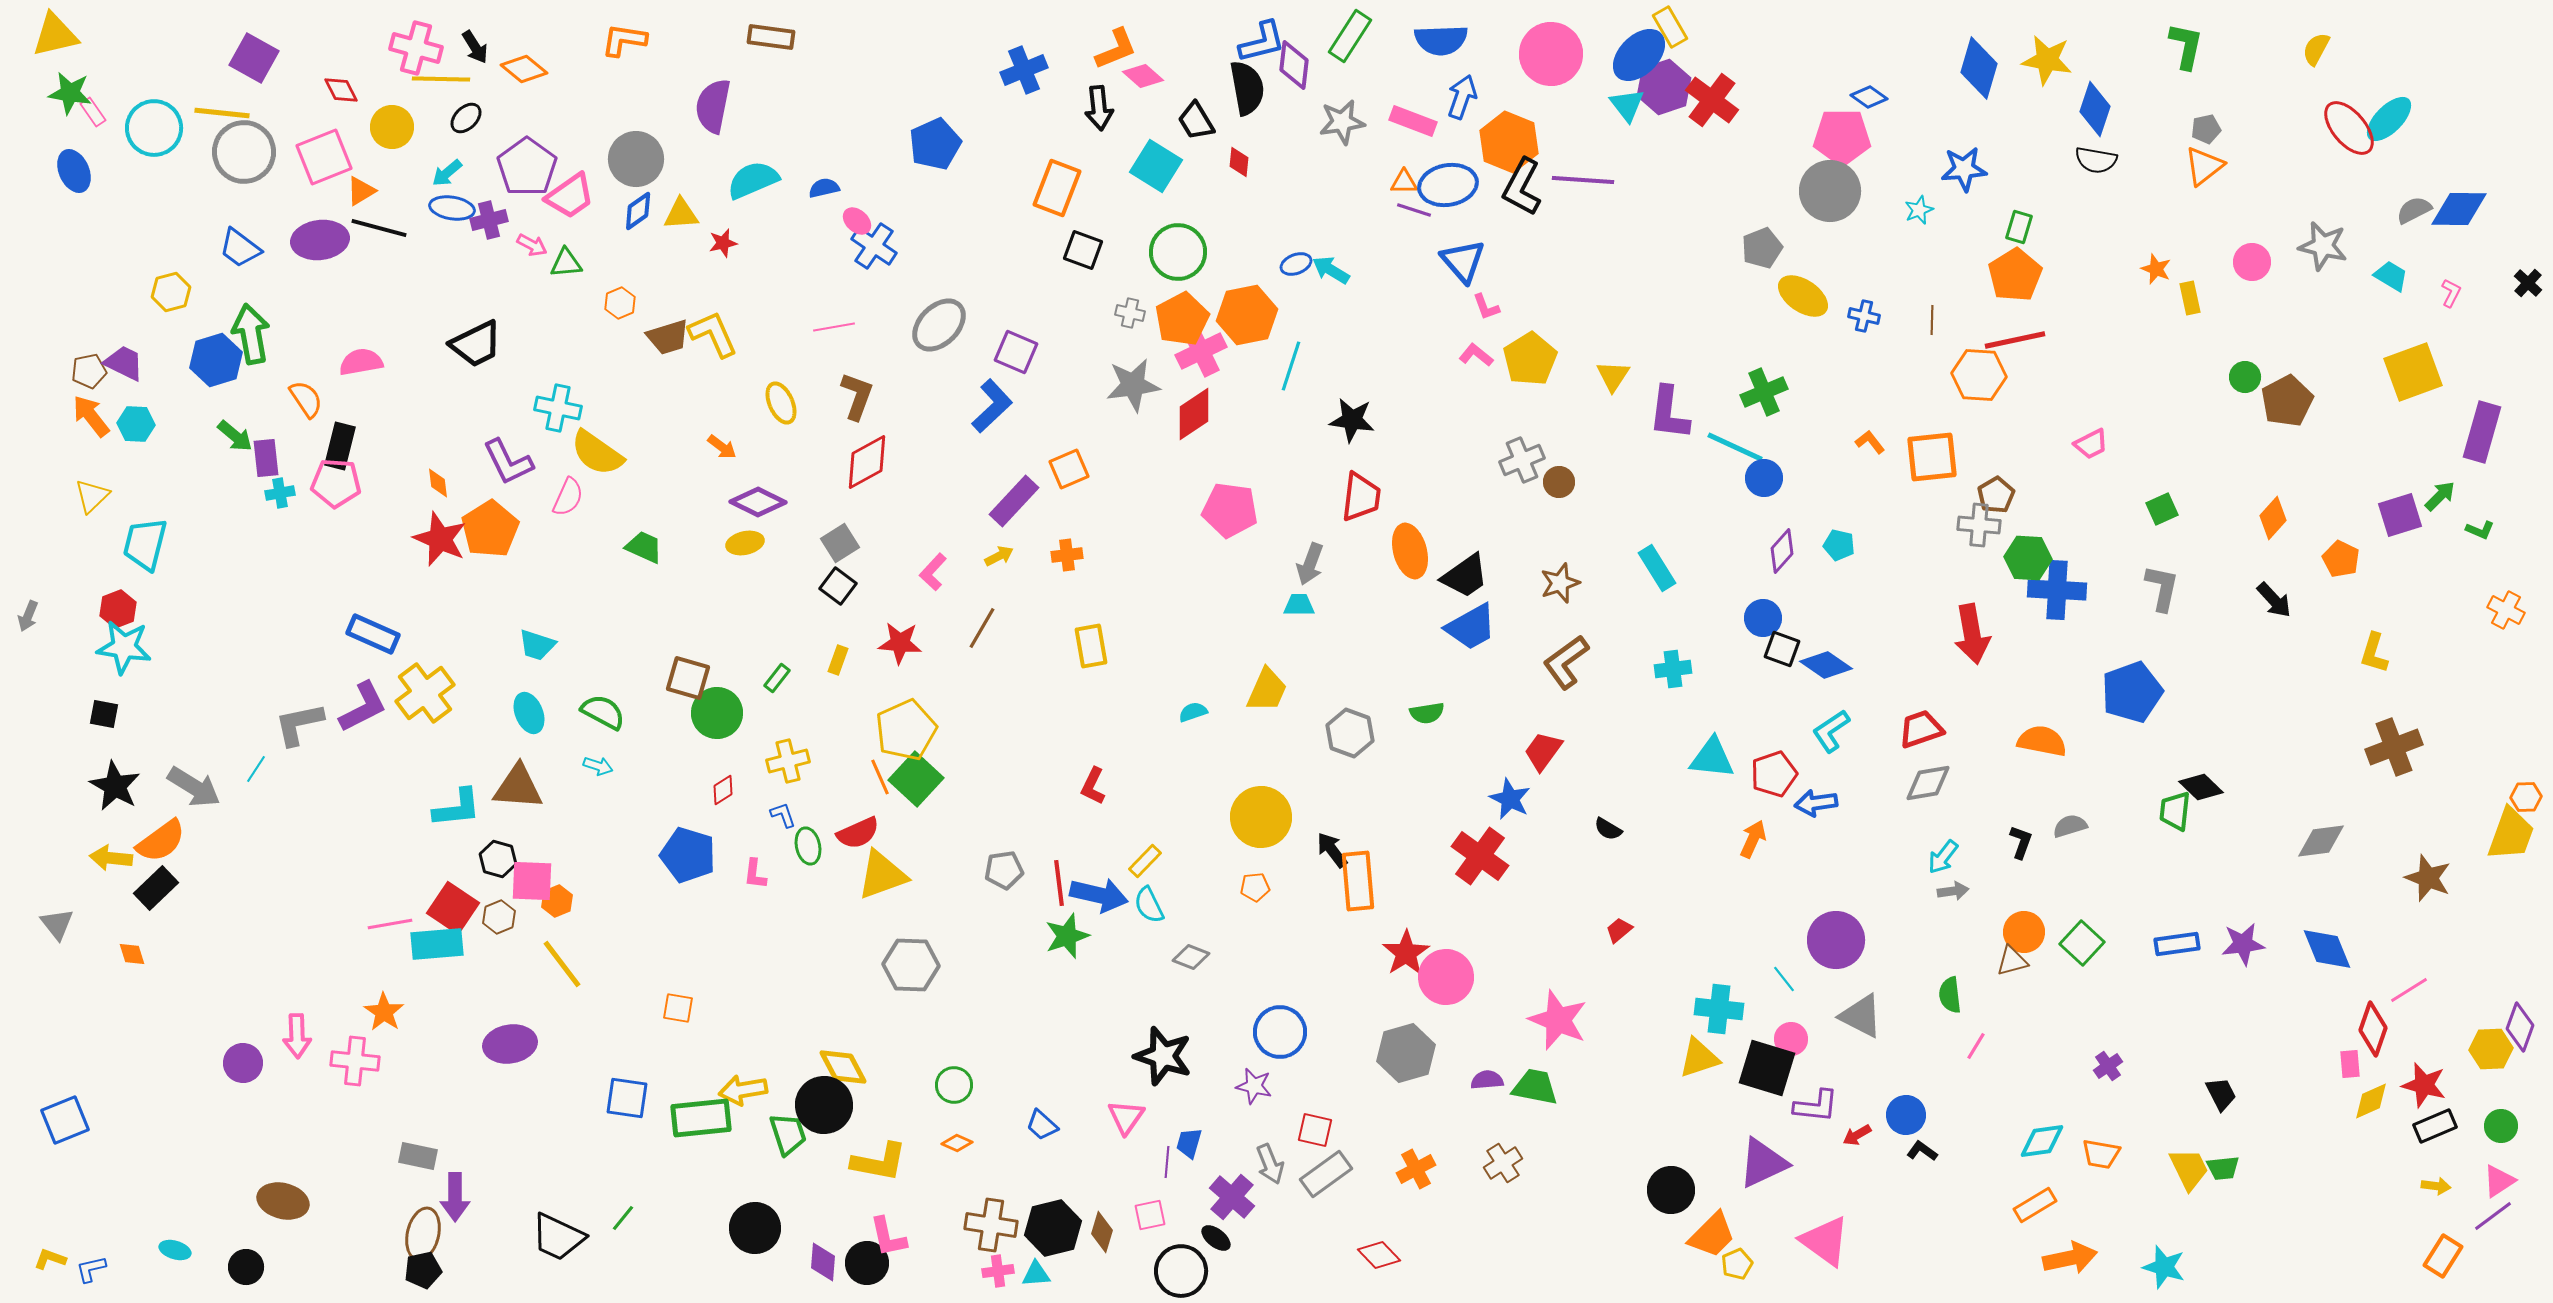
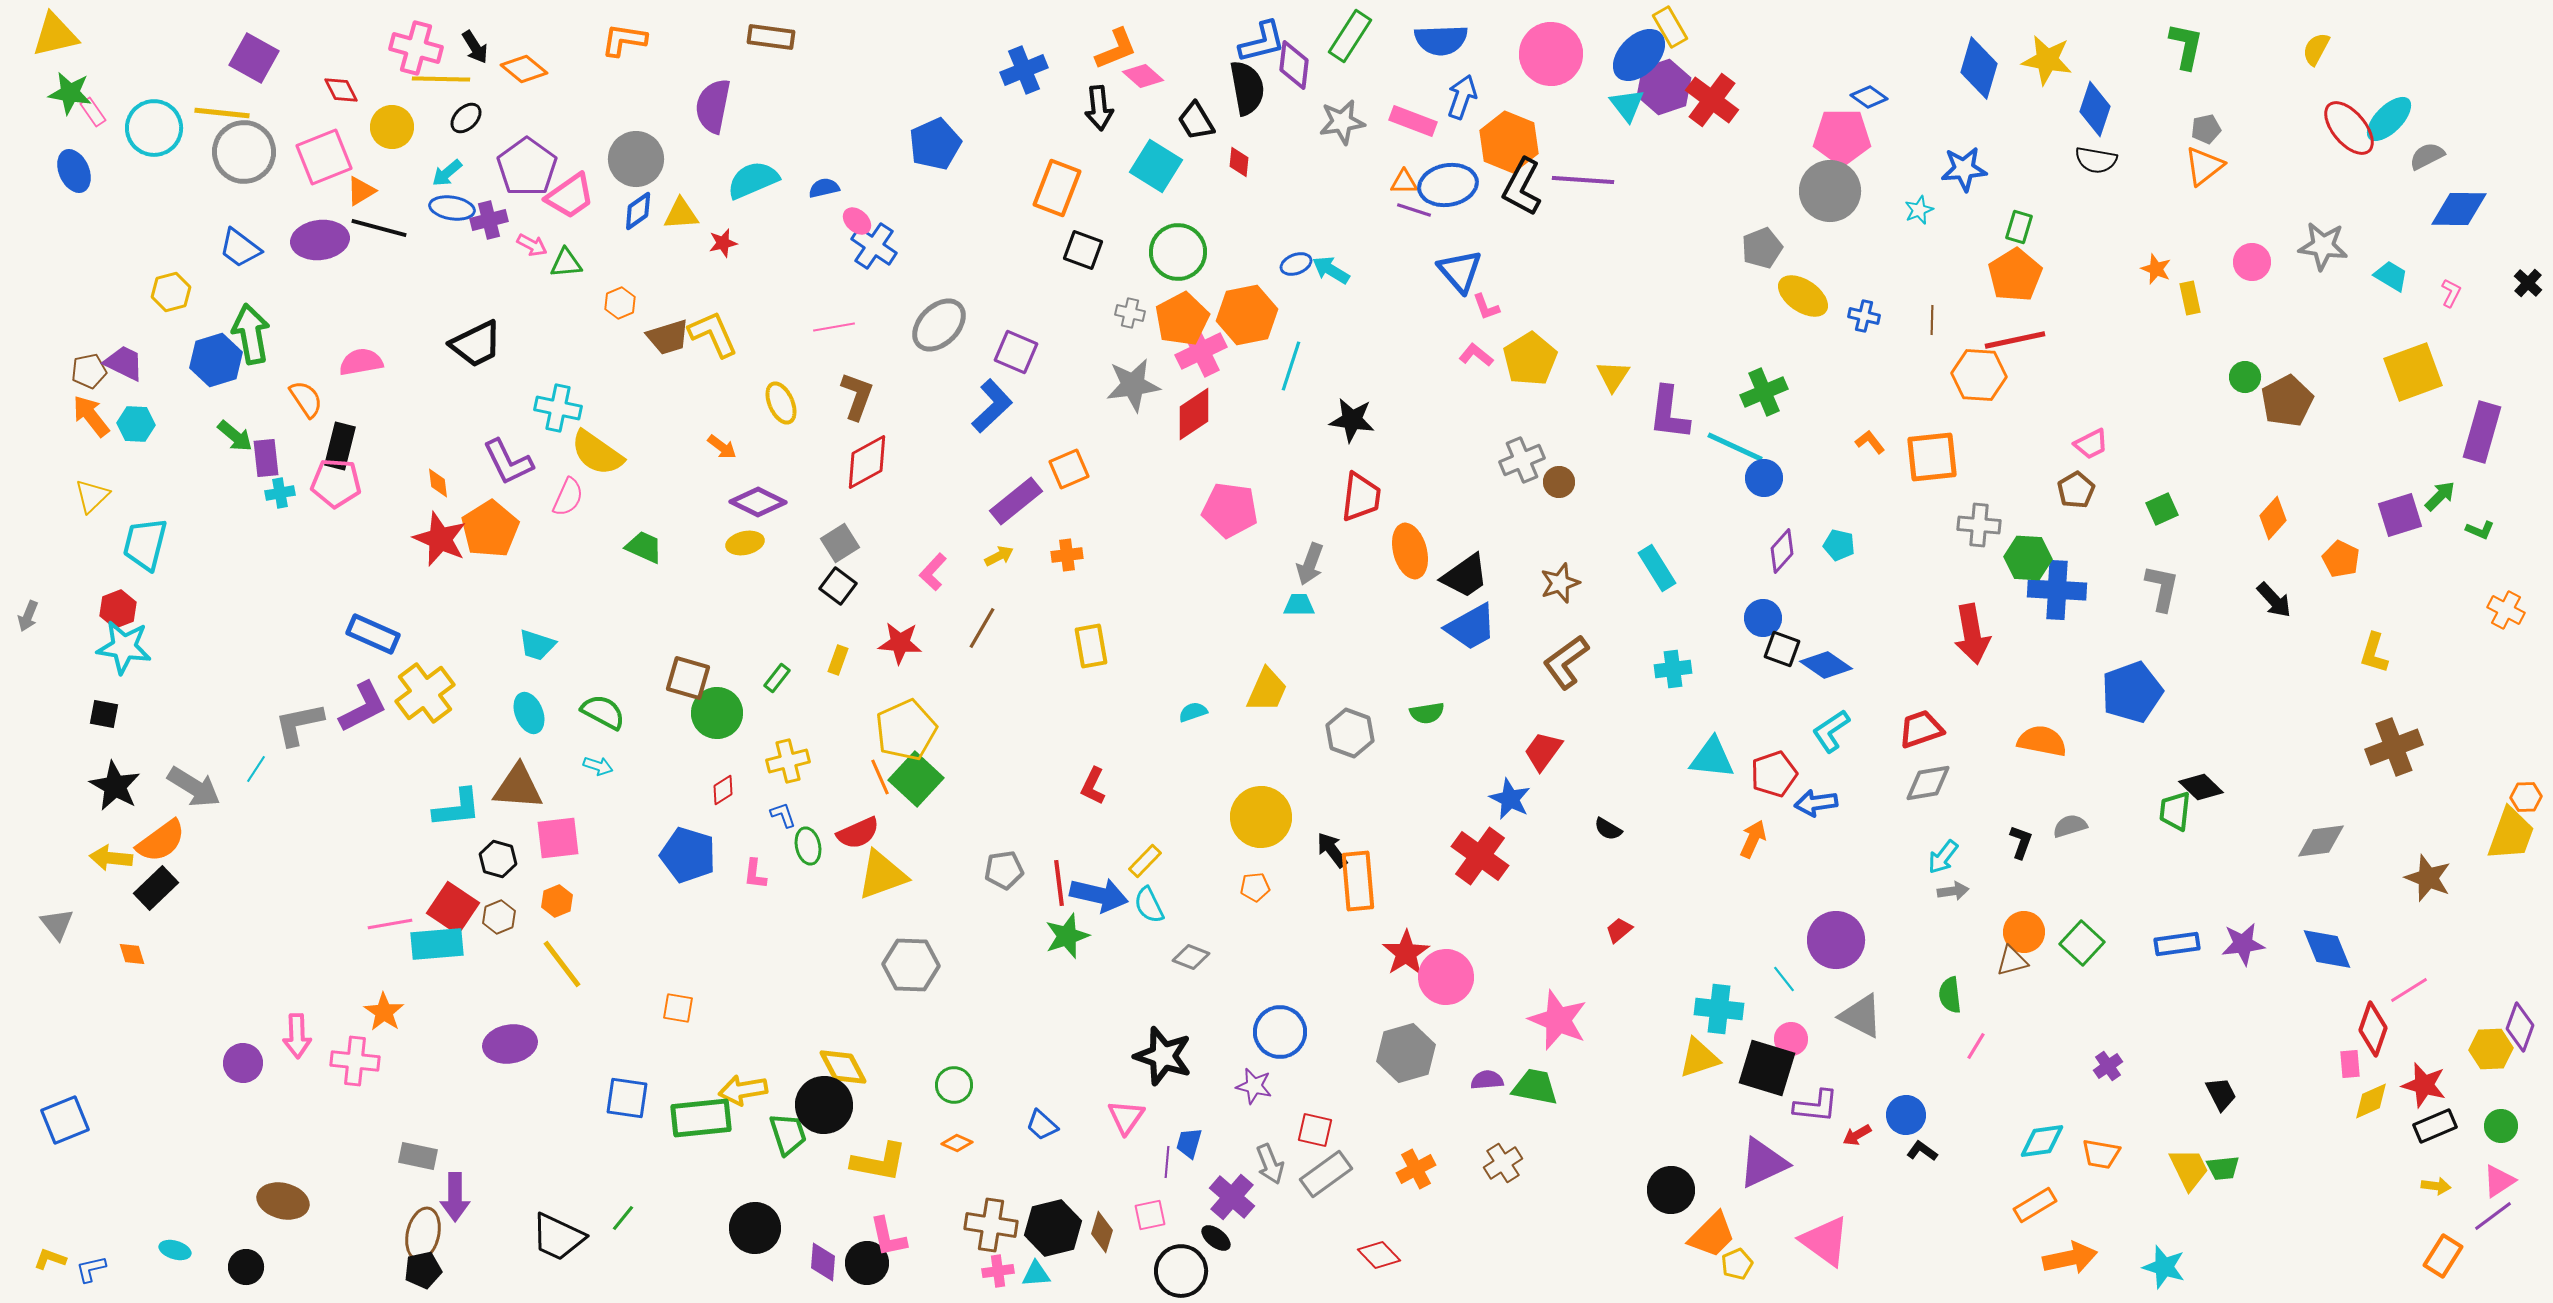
gray semicircle at (2414, 210): moved 13 px right, 54 px up
gray star at (2323, 246): rotated 6 degrees counterclockwise
blue triangle at (1463, 261): moved 3 px left, 10 px down
brown pentagon at (1996, 495): moved 80 px right, 5 px up
purple rectangle at (1014, 501): moved 2 px right; rotated 8 degrees clockwise
pink square at (532, 881): moved 26 px right, 43 px up; rotated 9 degrees counterclockwise
